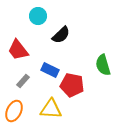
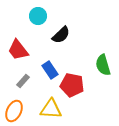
blue rectangle: rotated 30 degrees clockwise
